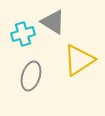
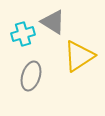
yellow triangle: moved 4 px up
